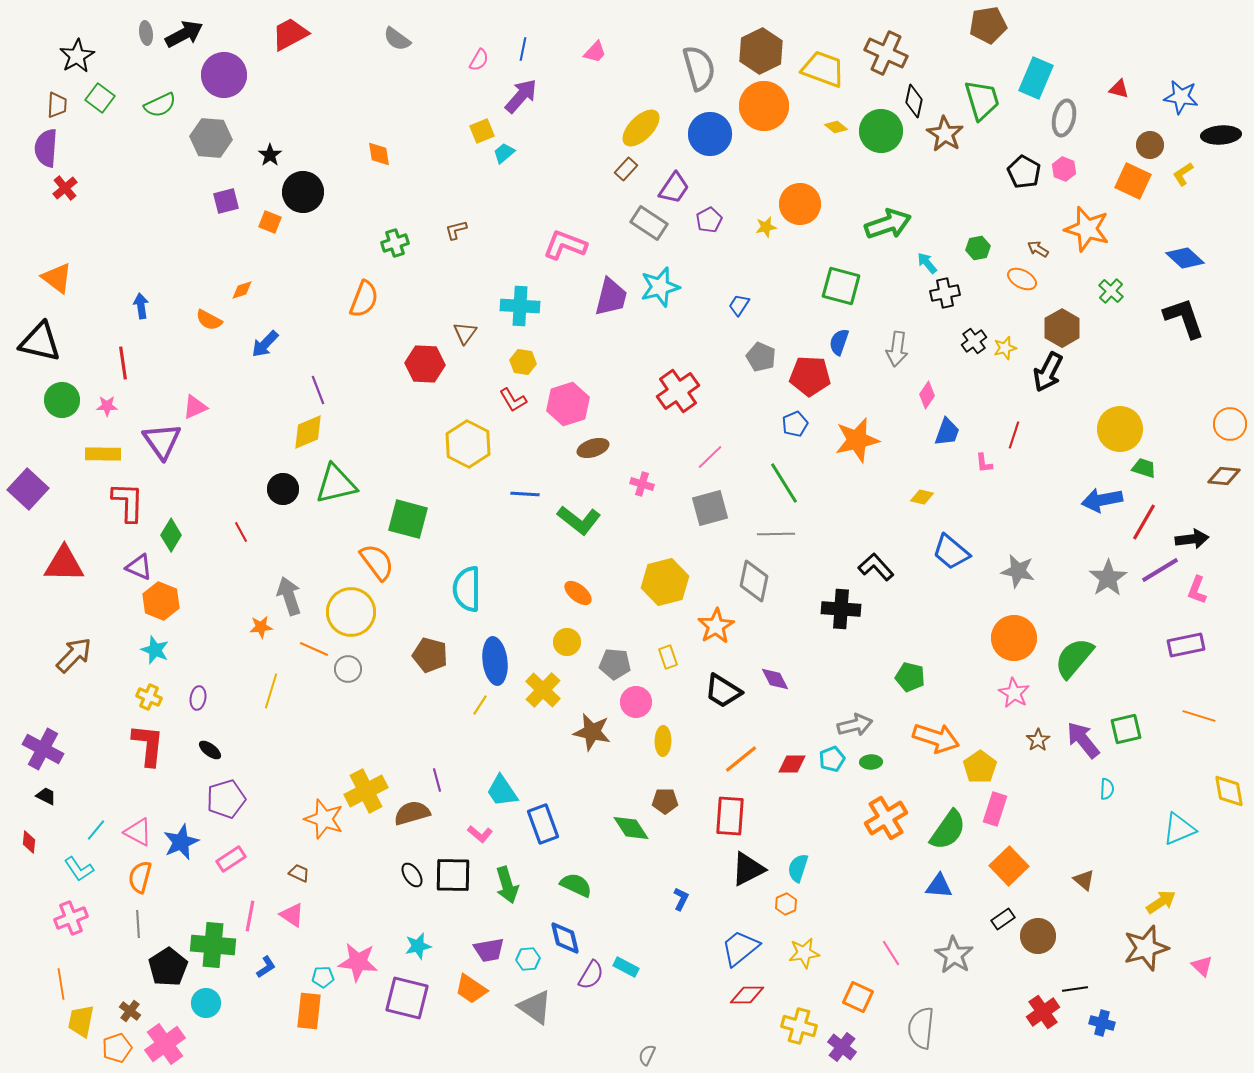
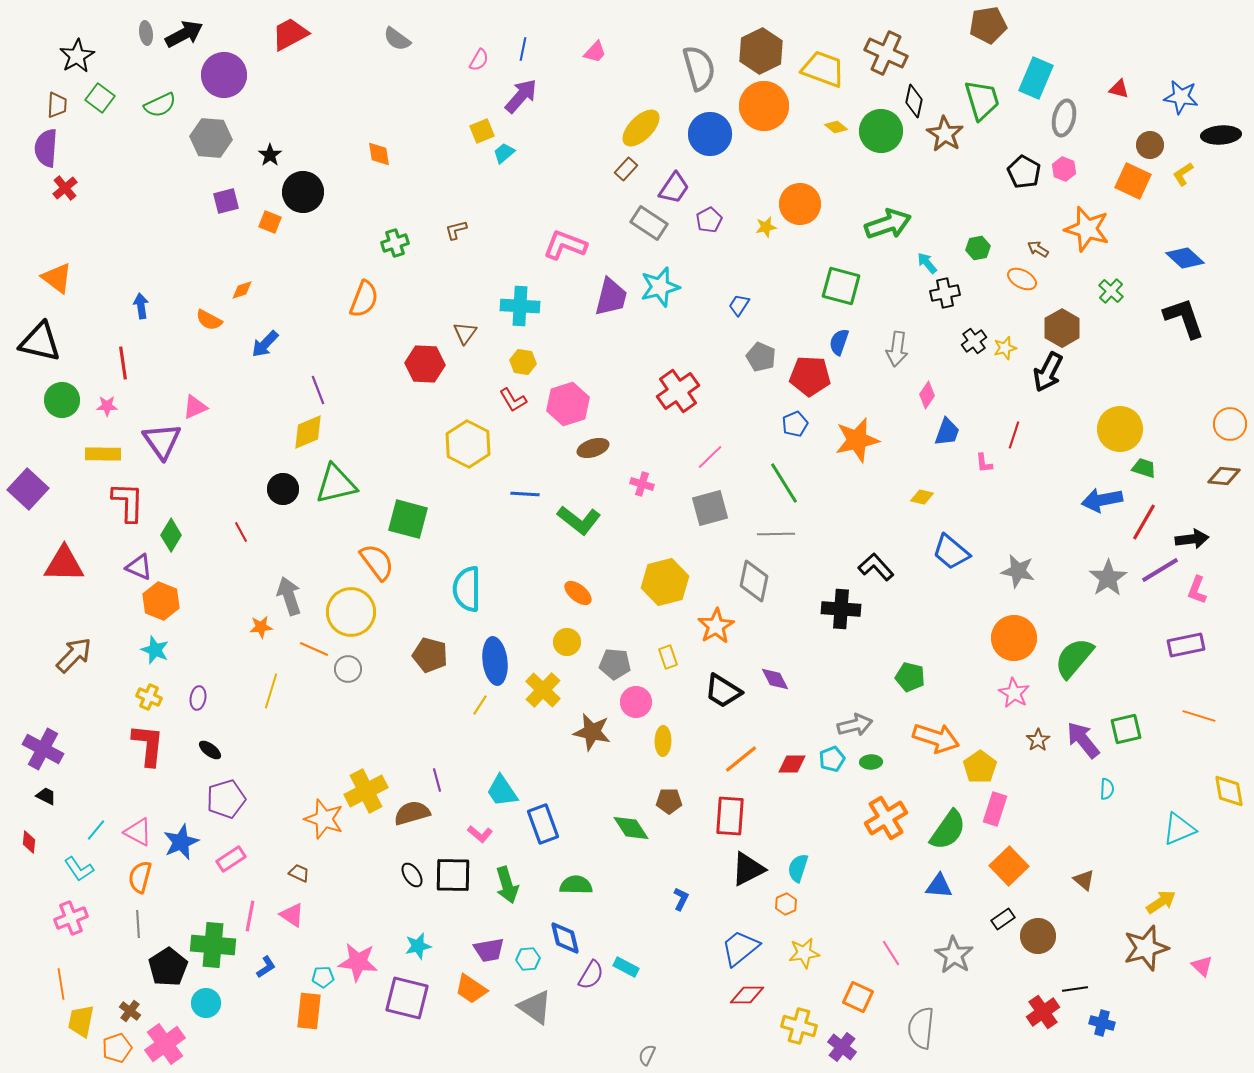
brown pentagon at (665, 801): moved 4 px right
green semicircle at (576, 885): rotated 24 degrees counterclockwise
